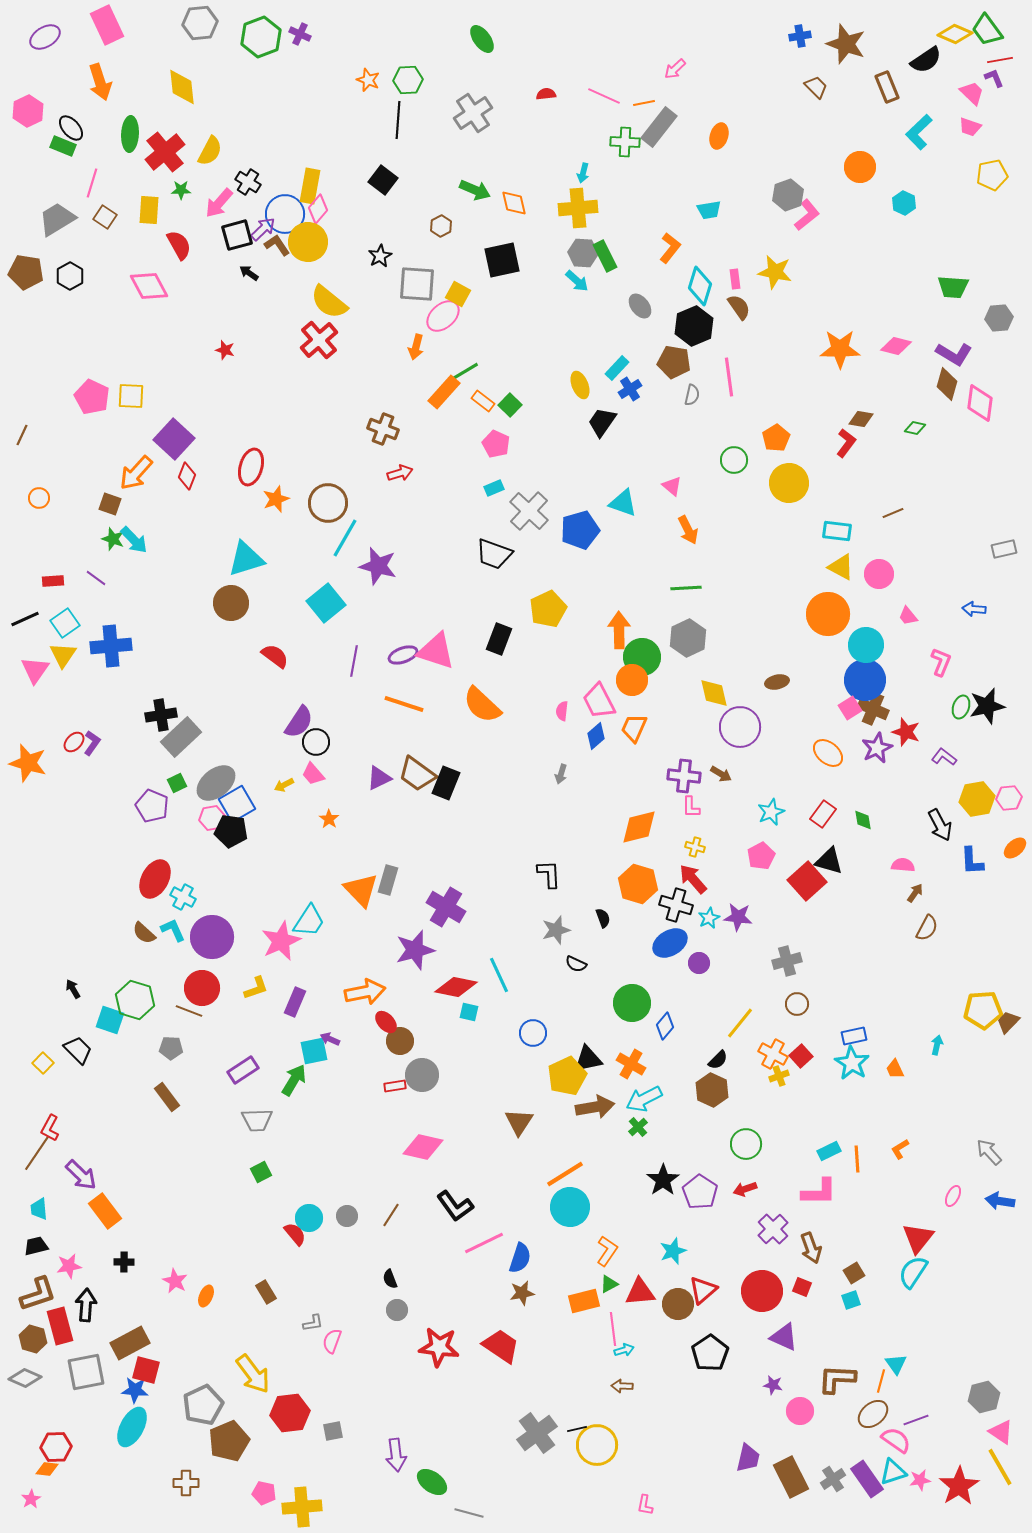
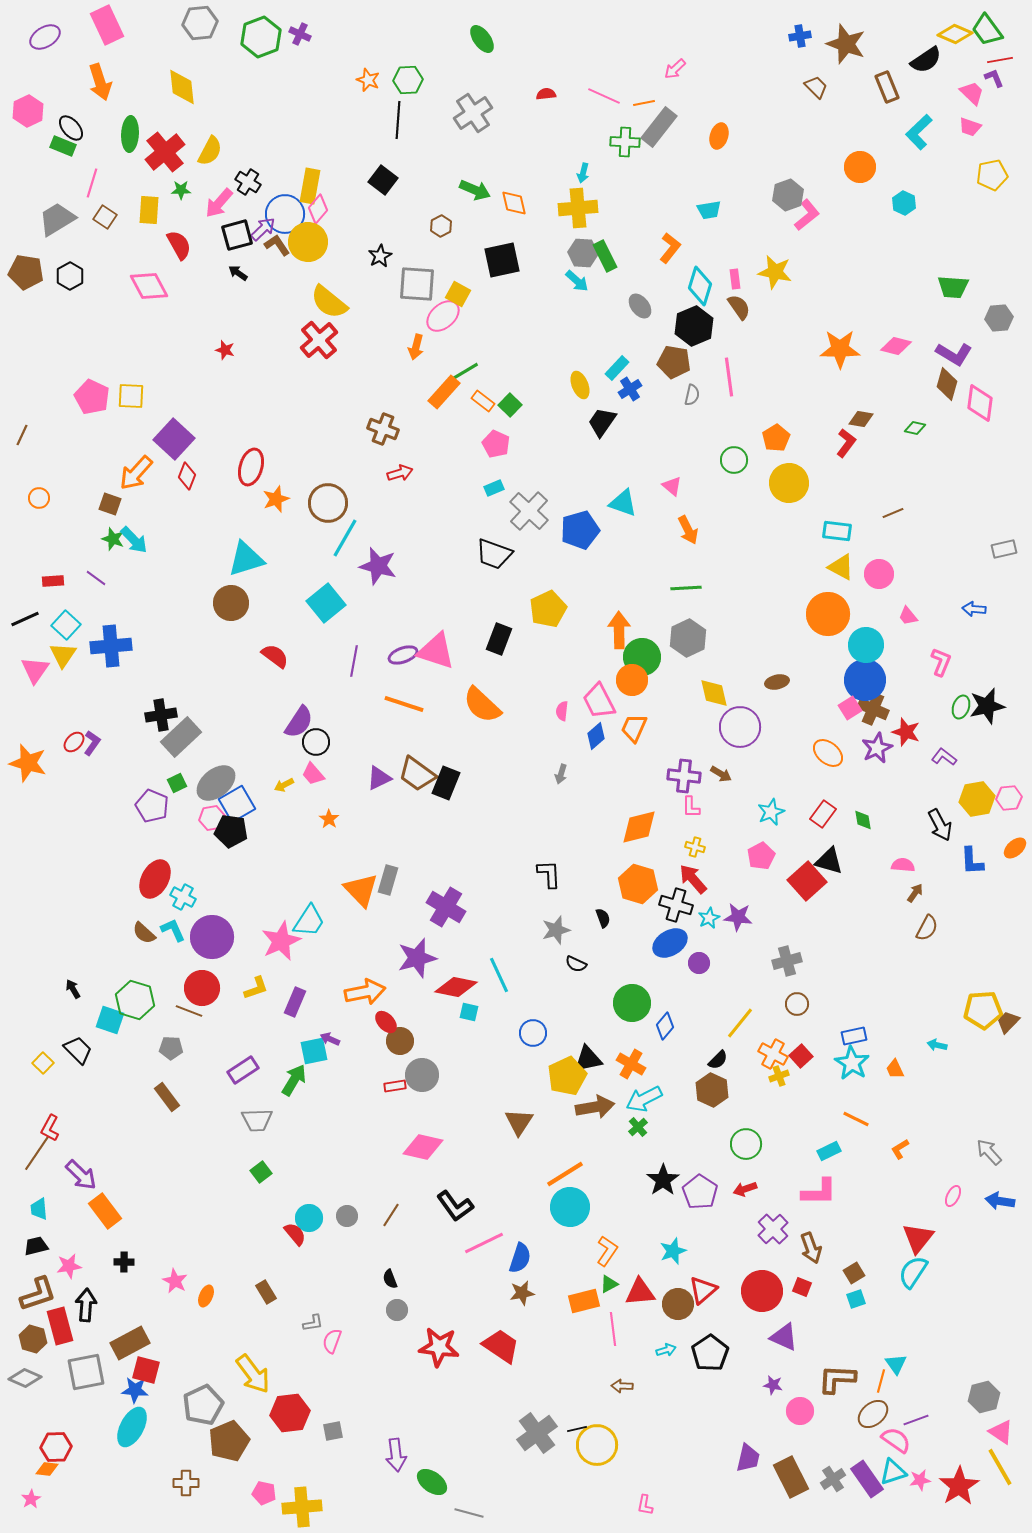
black arrow at (249, 273): moved 11 px left
cyan square at (65, 623): moved 1 px right, 2 px down; rotated 12 degrees counterclockwise
purple star at (415, 950): moved 2 px right, 8 px down
cyan arrow at (937, 1045): rotated 90 degrees counterclockwise
orange line at (857, 1159): moved 1 px left, 40 px up; rotated 60 degrees counterclockwise
green square at (261, 1172): rotated 10 degrees counterclockwise
cyan square at (851, 1300): moved 5 px right, 1 px up
cyan arrow at (624, 1350): moved 42 px right
